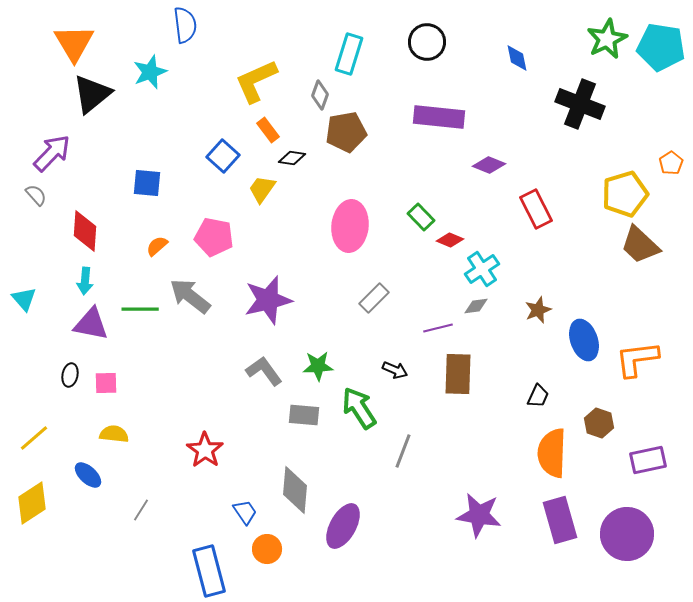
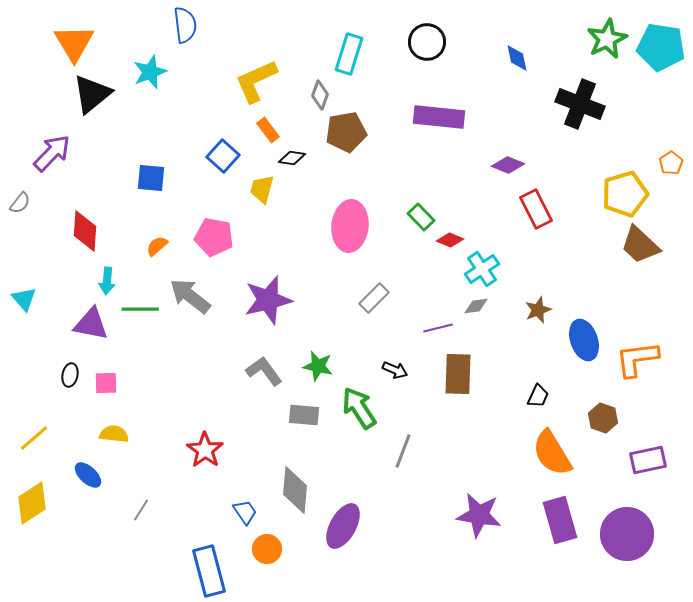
purple diamond at (489, 165): moved 19 px right
blue square at (147, 183): moved 4 px right, 5 px up
yellow trapezoid at (262, 189): rotated 20 degrees counterclockwise
gray semicircle at (36, 195): moved 16 px left, 8 px down; rotated 80 degrees clockwise
cyan arrow at (85, 281): moved 22 px right
green star at (318, 366): rotated 16 degrees clockwise
brown hexagon at (599, 423): moved 4 px right, 5 px up
orange semicircle at (552, 453): rotated 33 degrees counterclockwise
